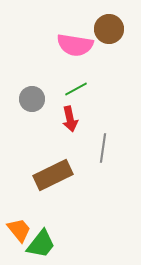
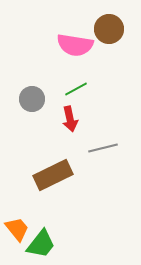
gray line: rotated 68 degrees clockwise
orange trapezoid: moved 2 px left, 1 px up
